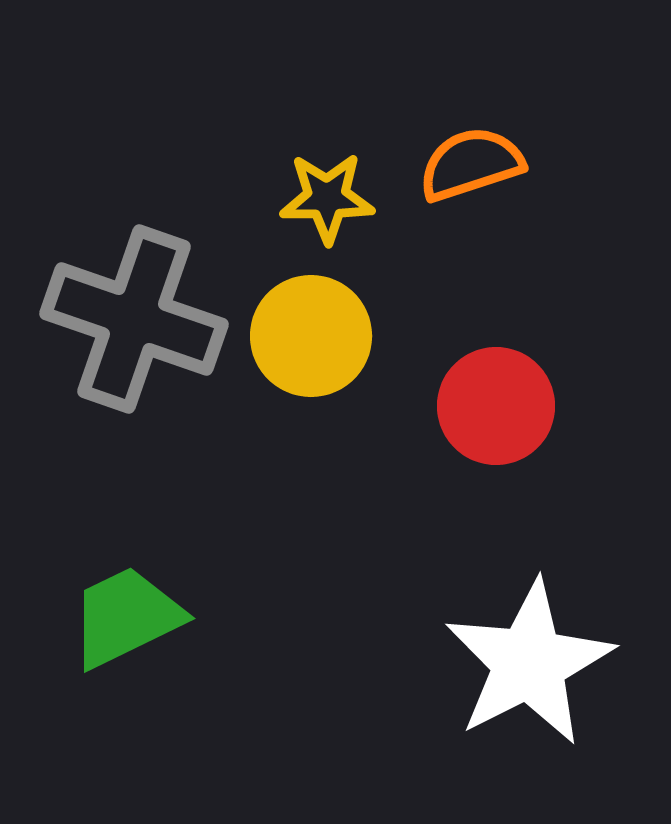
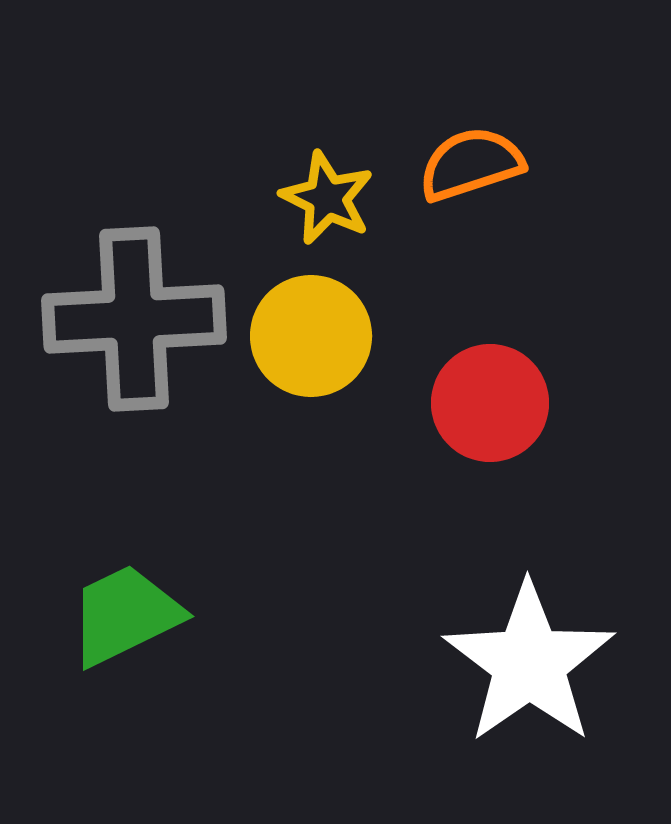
yellow star: rotated 26 degrees clockwise
gray cross: rotated 22 degrees counterclockwise
red circle: moved 6 px left, 3 px up
green trapezoid: moved 1 px left, 2 px up
white star: rotated 8 degrees counterclockwise
